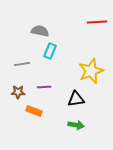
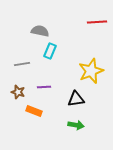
brown star: rotated 16 degrees clockwise
